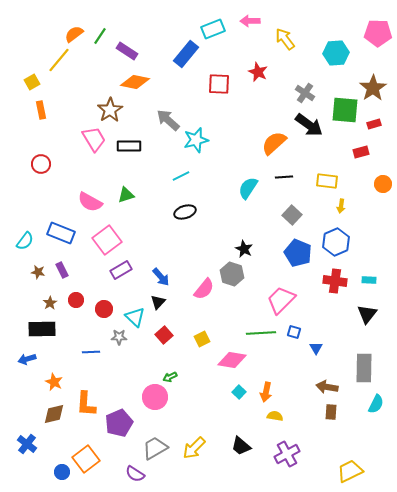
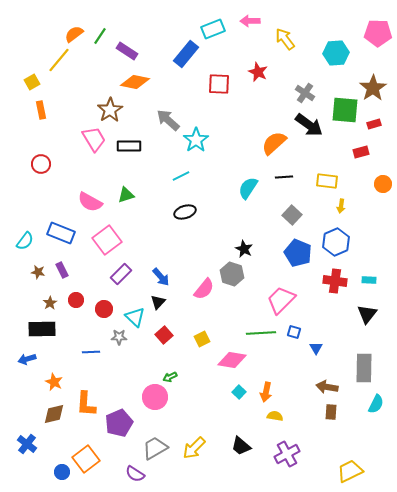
cyan star at (196, 140): rotated 20 degrees counterclockwise
purple rectangle at (121, 270): moved 4 px down; rotated 15 degrees counterclockwise
